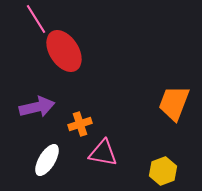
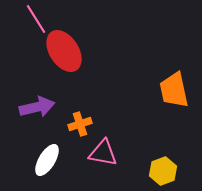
orange trapezoid: moved 13 px up; rotated 33 degrees counterclockwise
